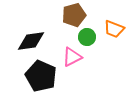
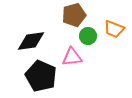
green circle: moved 1 px right, 1 px up
pink triangle: rotated 20 degrees clockwise
